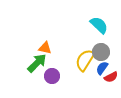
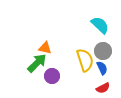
cyan semicircle: moved 1 px right
gray circle: moved 2 px right, 1 px up
yellow semicircle: rotated 130 degrees clockwise
blue semicircle: rotated 120 degrees clockwise
red semicircle: moved 8 px left, 11 px down
